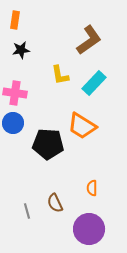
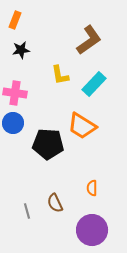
orange rectangle: rotated 12 degrees clockwise
cyan rectangle: moved 1 px down
purple circle: moved 3 px right, 1 px down
